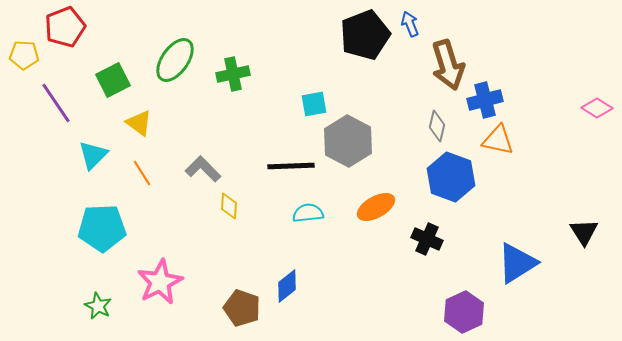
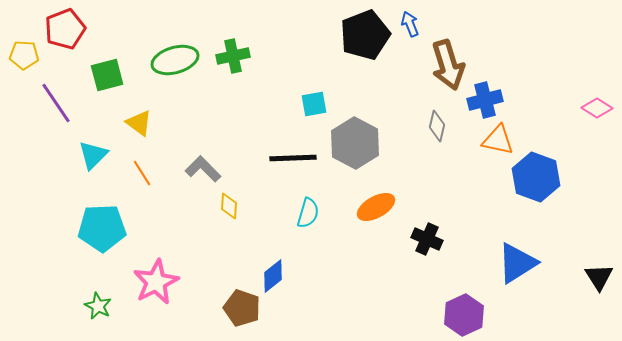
red pentagon: moved 2 px down
green ellipse: rotated 39 degrees clockwise
green cross: moved 18 px up
green square: moved 6 px left, 5 px up; rotated 12 degrees clockwise
gray hexagon: moved 7 px right, 2 px down
black line: moved 2 px right, 8 px up
blue hexagon: moved 85 px right
cyan semicircle: rotated 112 degrees clockwise
black triangle: moved 15 px right, 45 px down
pink star: moved 4 px left
blue diamond: moved 14 px left, 10 px up
purple hexagon: moved 3 px down
